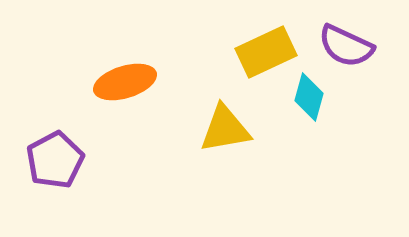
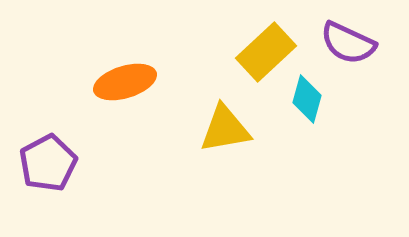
purple semicircle: moved 2 px right, 3 px up
yellow rectangle: rotated 18 degrees counterclockwise
cyan diamond: moved 2 px left, 2 px down
purple pentagon: moved 7 px left, 3 px down
